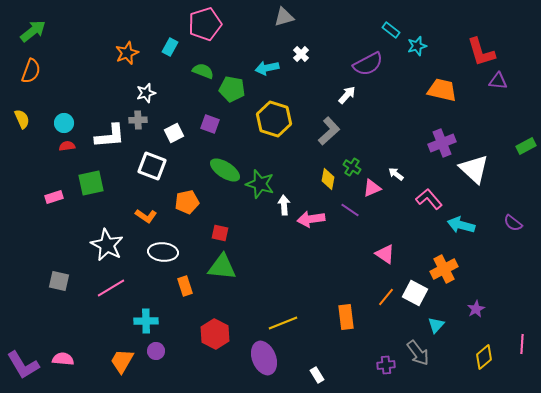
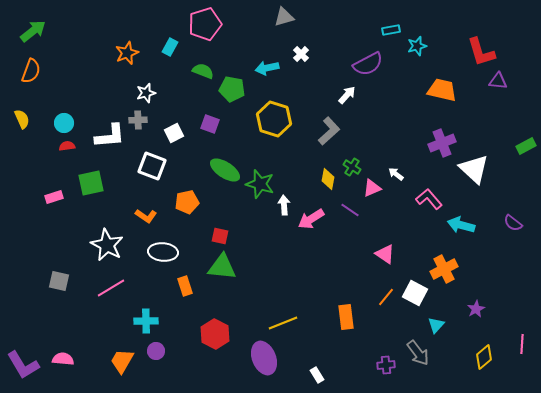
cyan rectangle at (391, 30): rotated 48 degrees counterclockwise
pink arrow at (311, 219): rotated 24 degrees counterclockwise
red square at (220, 233): moved 3 px down
